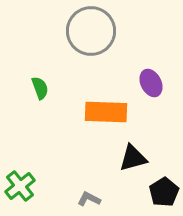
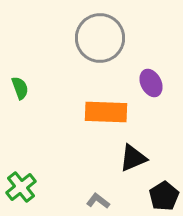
gray circle: moved 9 px right, 7 px down
green semicircle: moved 20 px left
black triangle: rotated 8 degrees counterclockwise
green cross: moved 1 px right, 1 px down
black pentagon: moved 4 px down
gray L-shape: moved 9 px right, 2 px down; rotated 10 degrees clockwise
